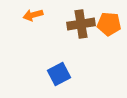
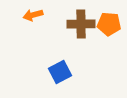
brown cross: rotated 8 degrees clockwise
blue square: moved 1 px right, 2 px up
